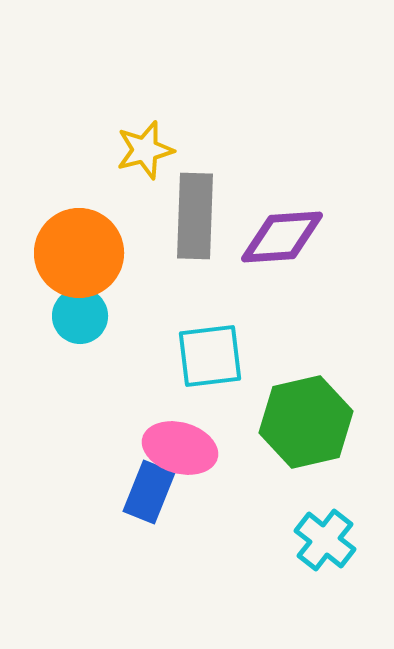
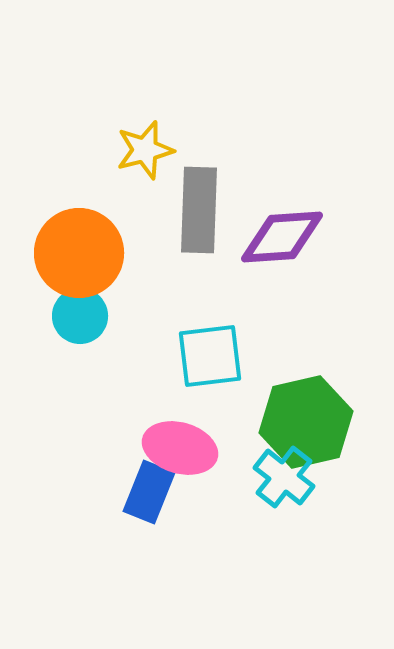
gray rectangle: moved 4 px right, 6 px up
cyan cross: moved 41 px left, 63 px up
